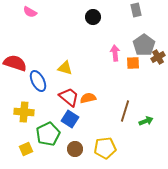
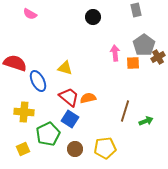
pink semicircle: moved 2 px down
yellow square: moved 3 px left
